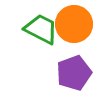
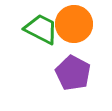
purple pentagon: moved 1 px left; rotated 24 degrees counterclockwise
